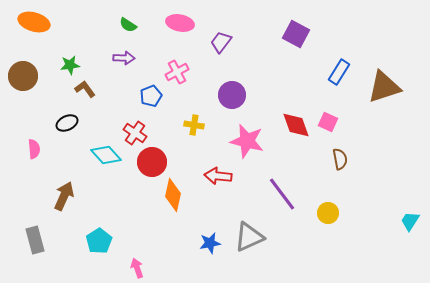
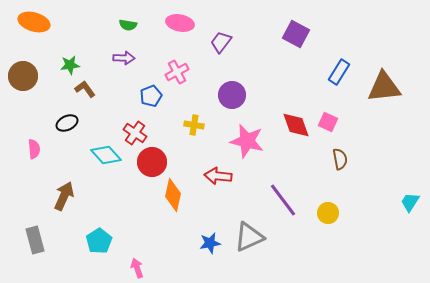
green semicircle: rotated 24 degrees counterclockwise
brown triangle: rotated 12 degrees clockwise
purple line: moved 1 px right, 6 px down
cyan trapezoid: moved 19 px up
